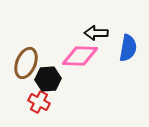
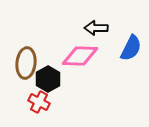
black arrow: moved 5 px up
blue semicircle: moved 3 px right; rotated 16 degrees clockwise
brown ellipse: rotated 16 degrees counterclockwise
black hexagon: rotated 25 degrees counterclockwise
